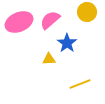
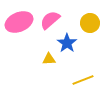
yellow circle: moved 3 px right, 11 px down
yellow line: moved 3 px right, 4 px up
